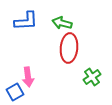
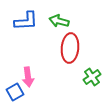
green arrow: moved 3 px left, 2 px up
red ellipse: moved 1 px right
